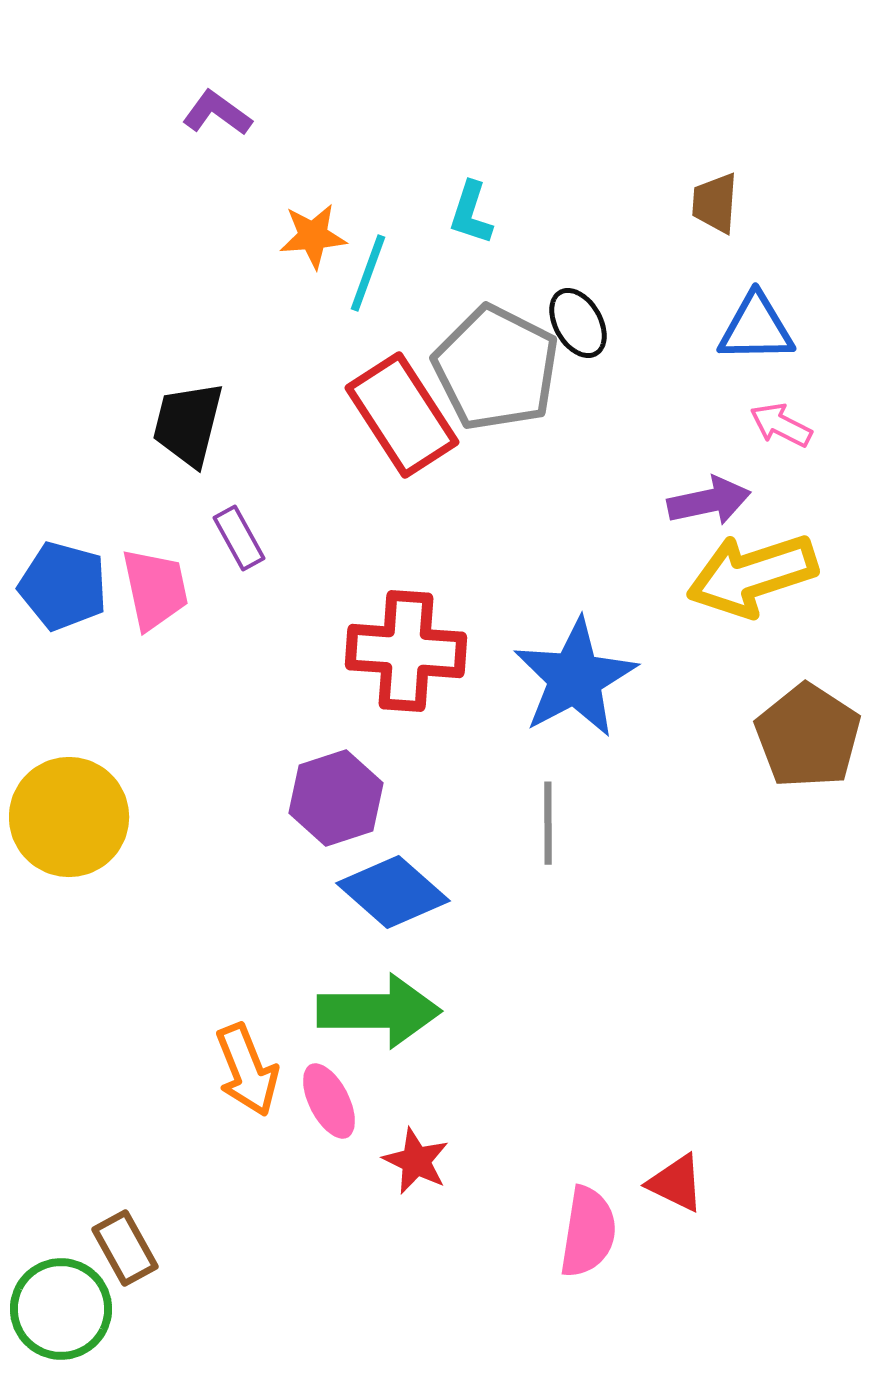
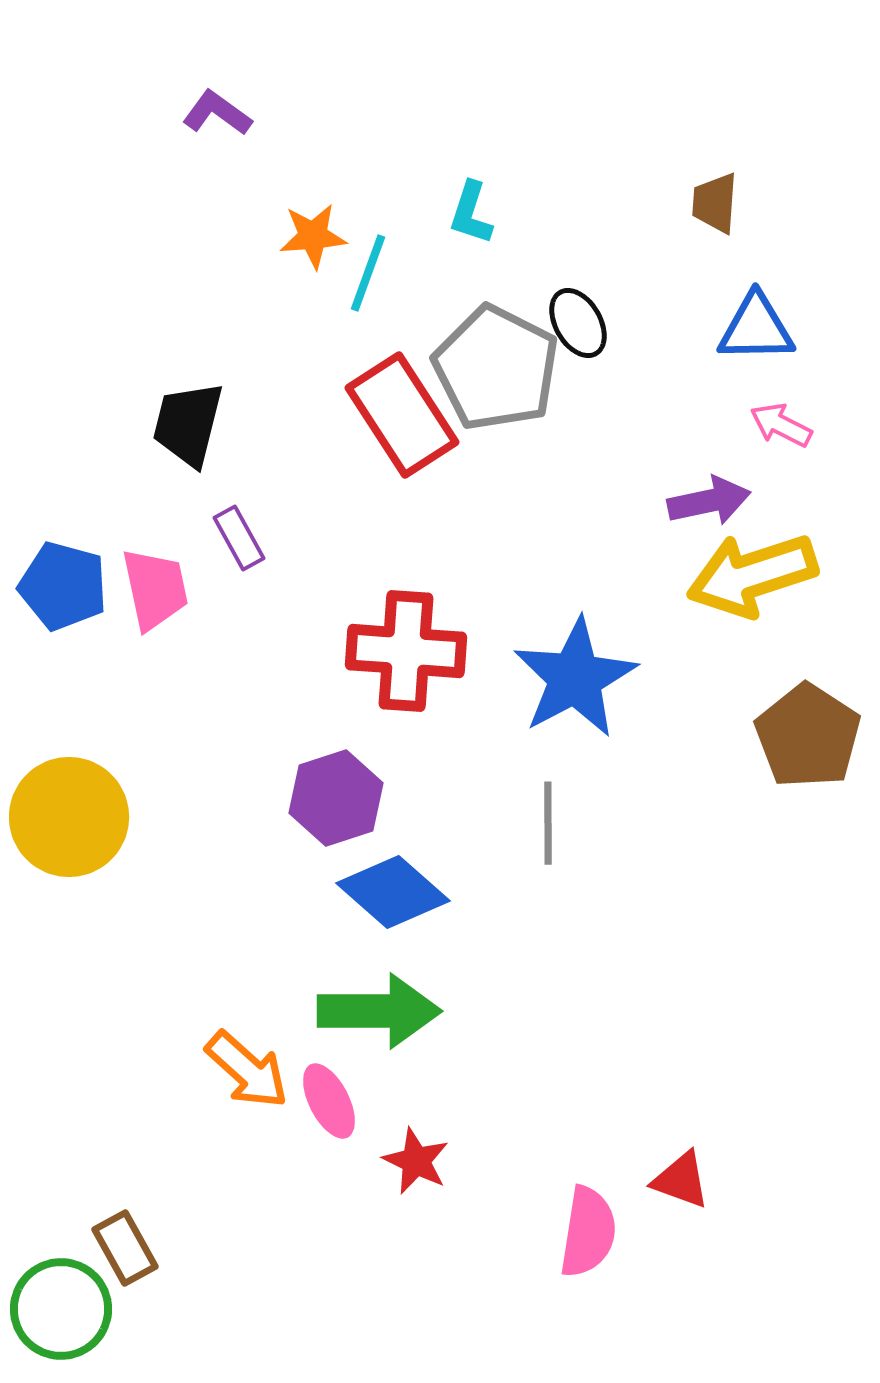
orange arrow: rotated 26 degrees counterclockwise
red triangle: moved 5 px right, 3 px up; rotated 6 degrees counterclockwise
